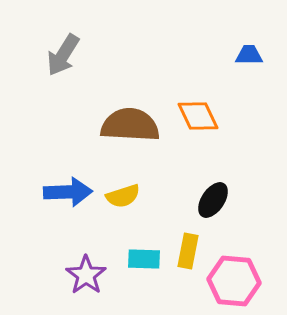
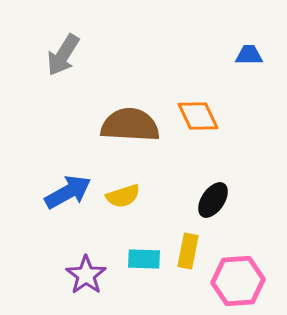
blue arrow: rotated 27 degrees counterclockwise
pink hexagon: moved 4 px right; rotated 9 degrees counterclockwise
